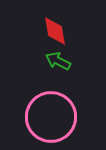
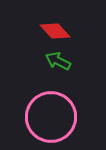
red diamond: rotated 32 degrees counterclockwise
